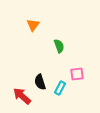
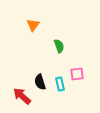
cyan rectangle: moved 4 px up; rotated 40 degrees counterclockwise
